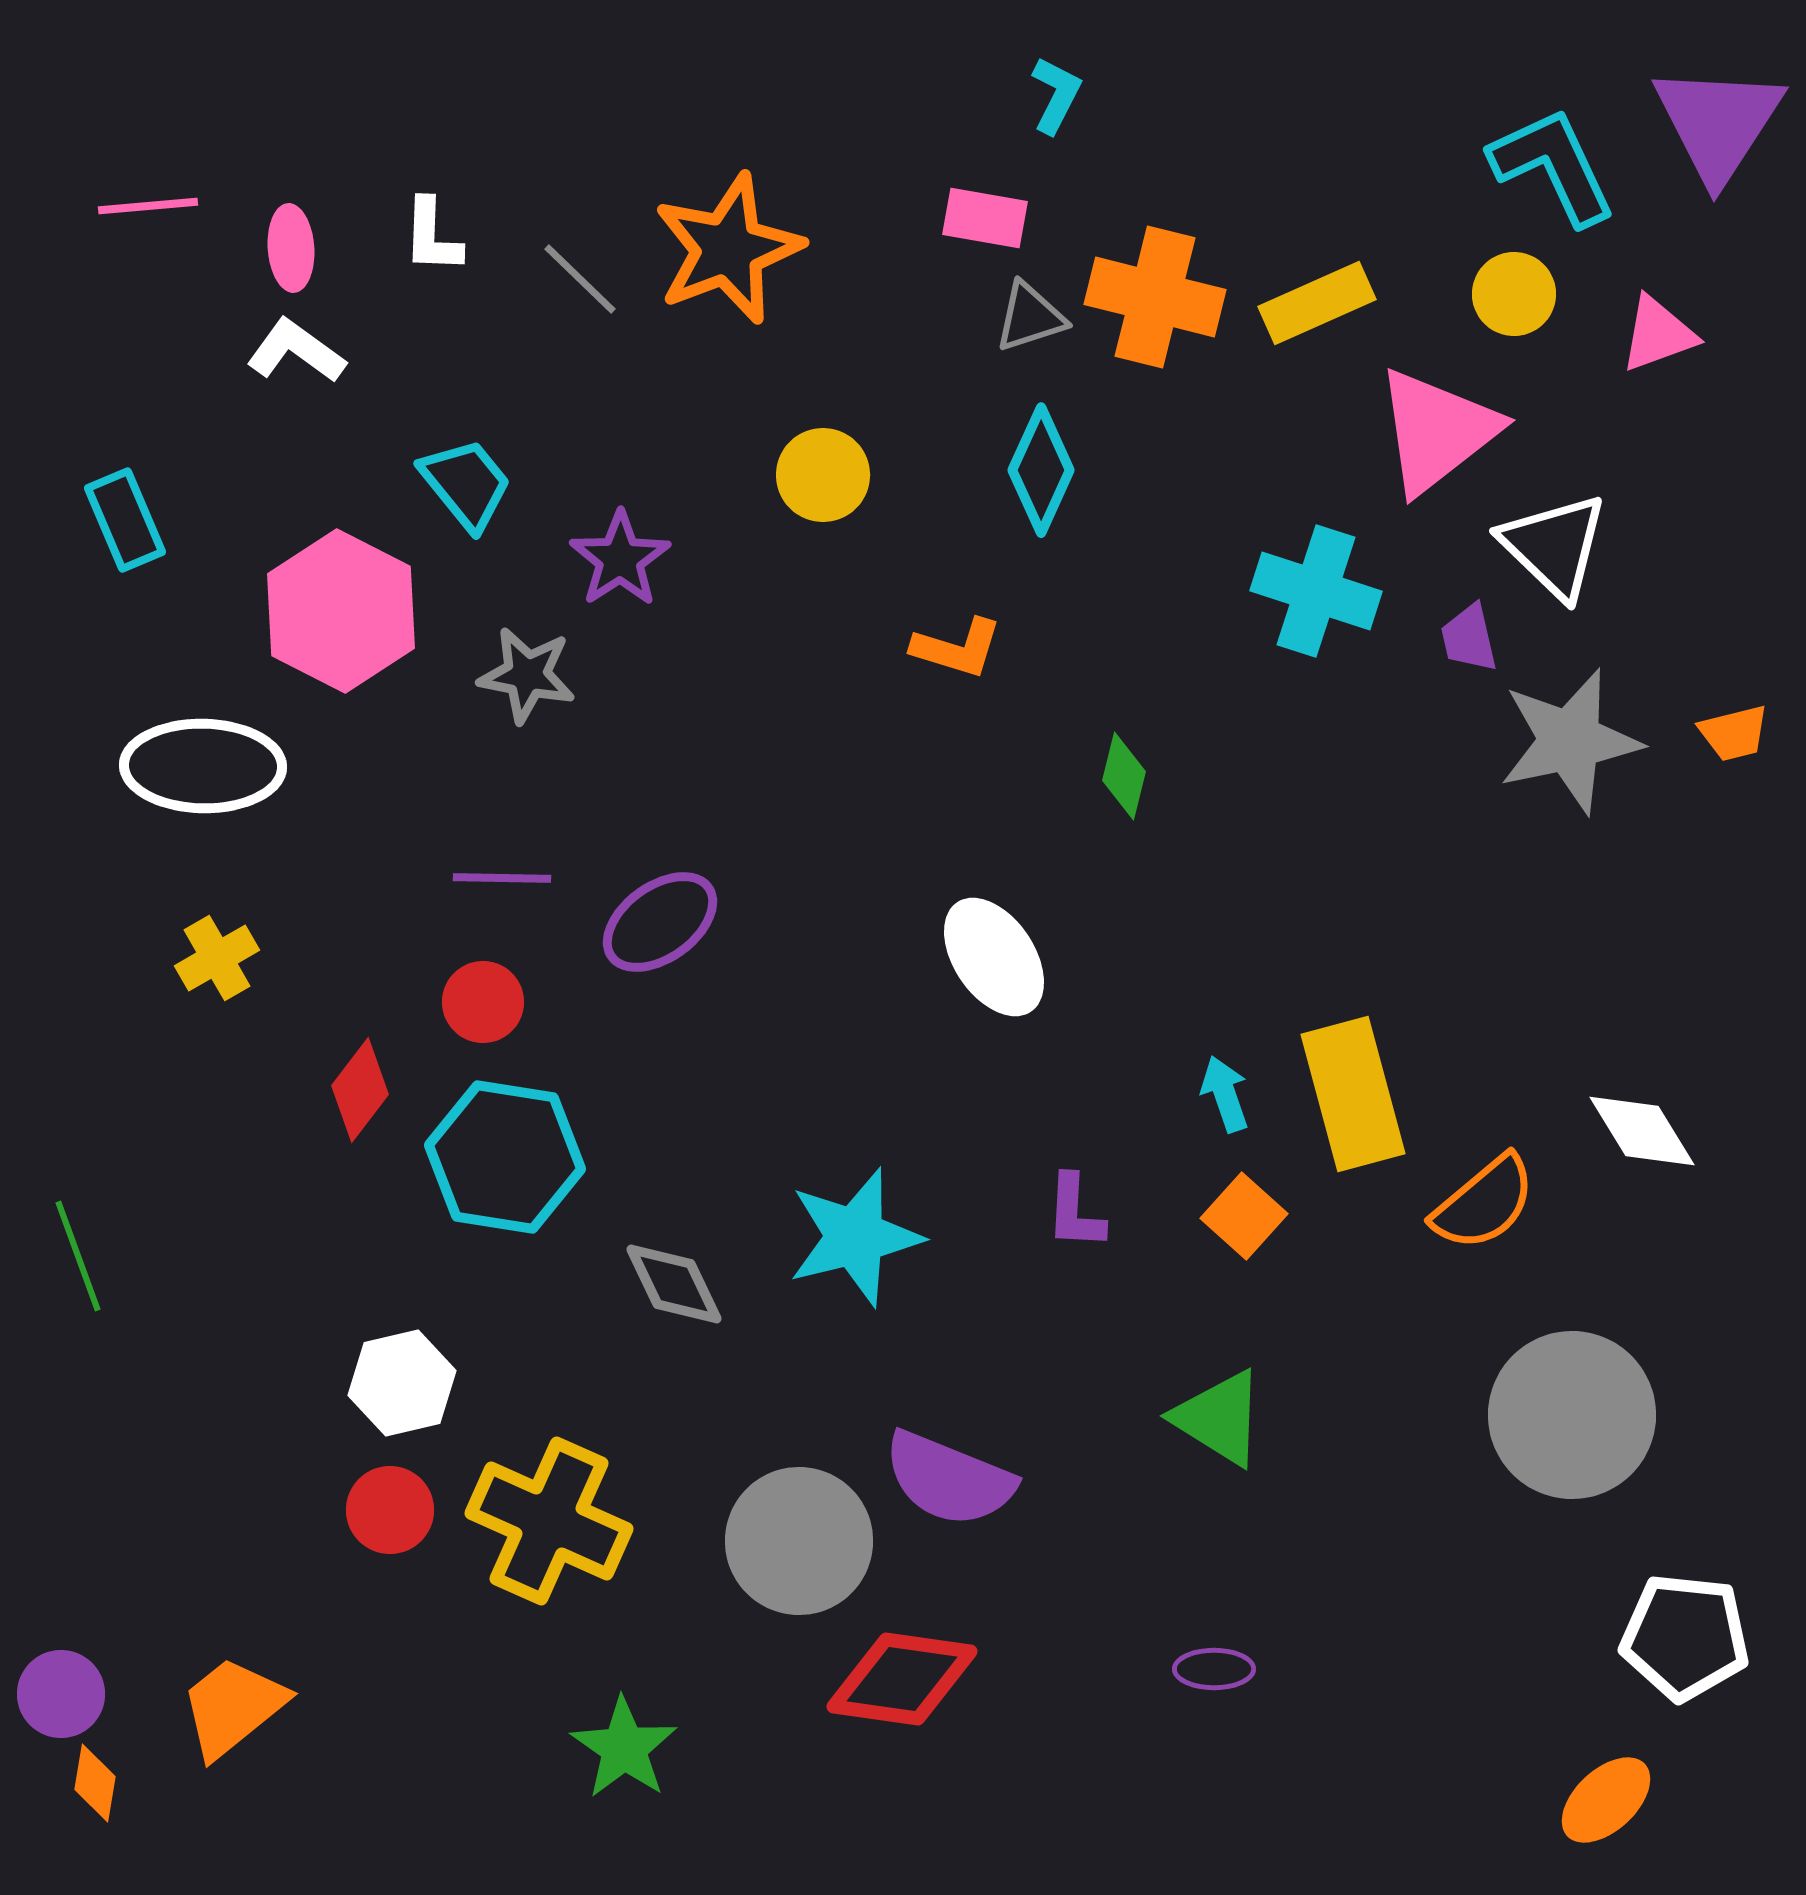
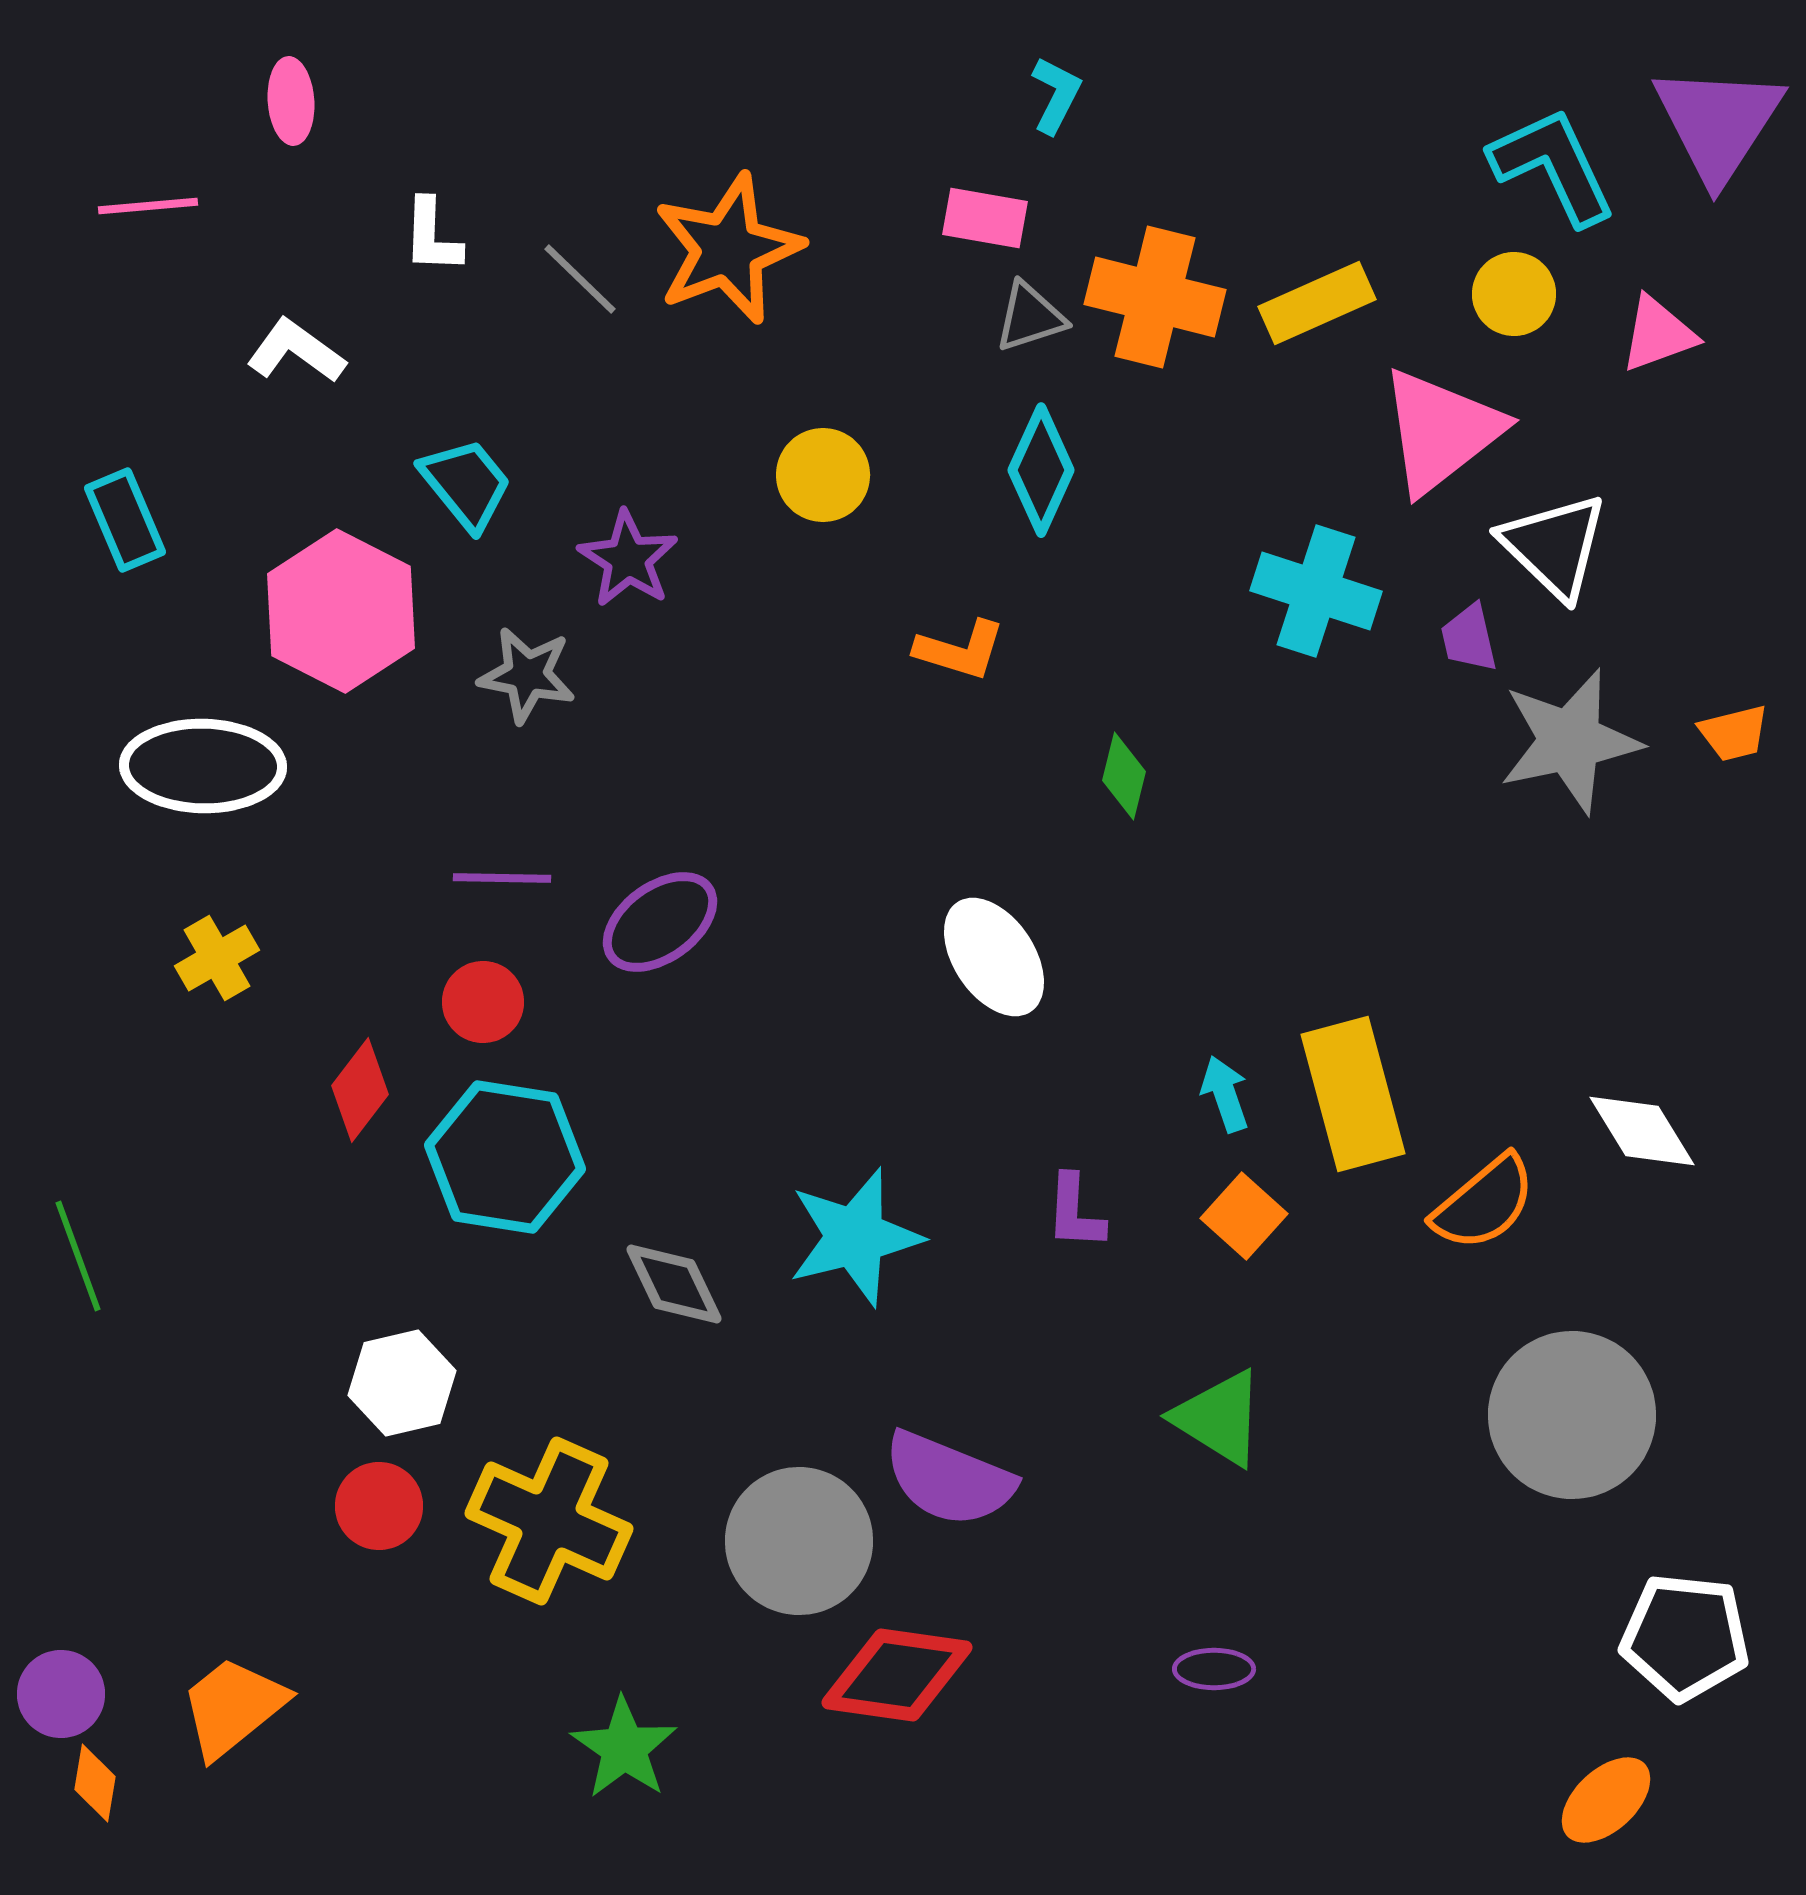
pink ellipse at (291, 248): moved 147 px up
pink triangle at (1437, 431): moved 4 px right
purple star at (620, 559): moved 8 px right; rotated 6 degrees counterclockwise
orange L-shape at (957, 648): moved 3 px right, 2 px down
red circle at (390, 1510): moved 11 px left, 4 px up
red diamond at (902, 1679): moved 5 px left, 4 px up
